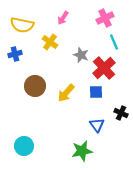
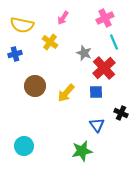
gray star: moved 3 px right, 2 px up
